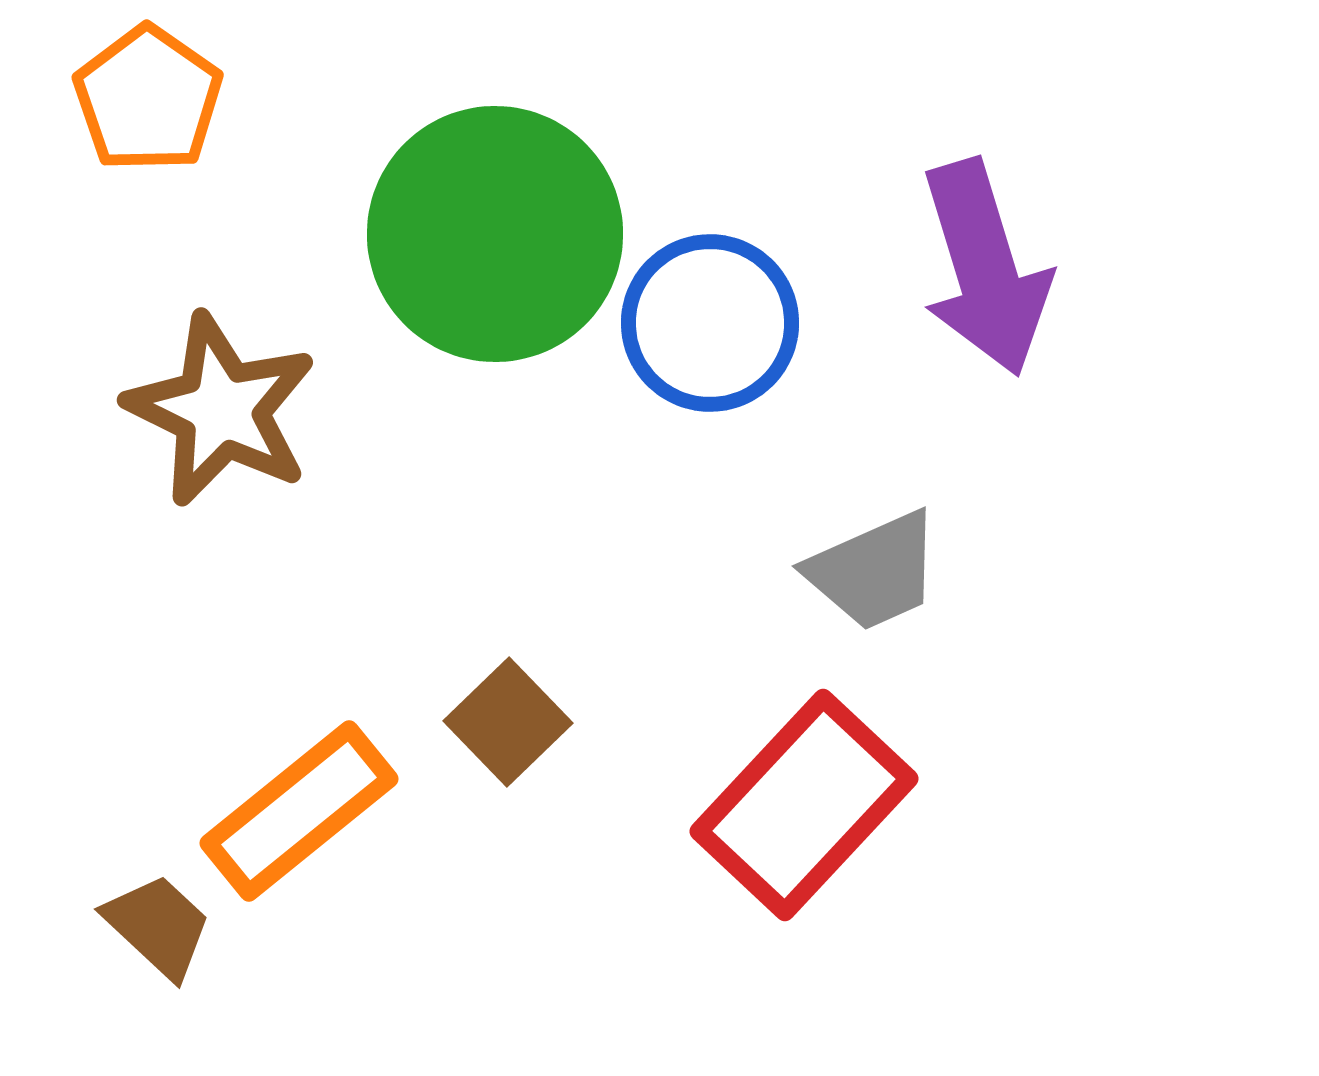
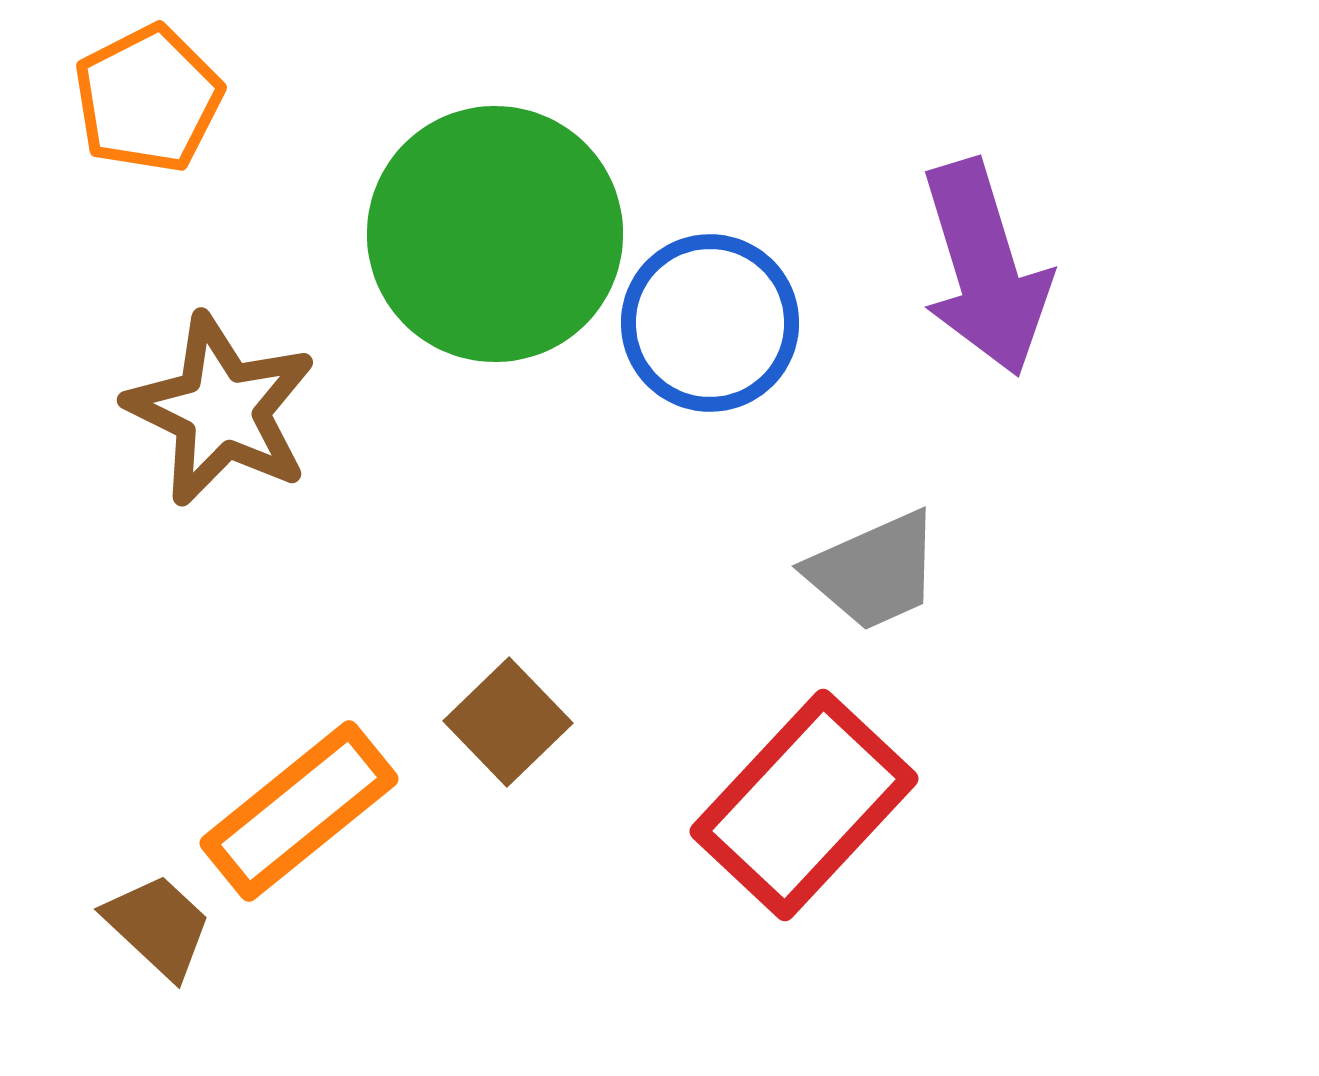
orange pentagon: rotated 10 degrees clockwise
